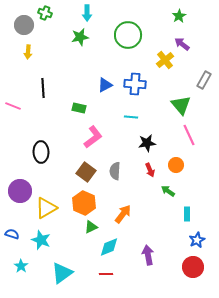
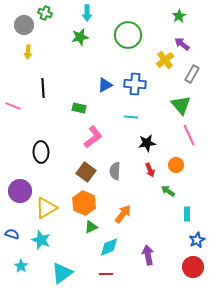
gray rectangle at (204, 80): moved 12 px left, 6 px up
